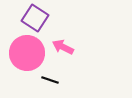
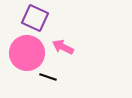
purple square: rotated 8 degrees counterclockwise
black line: moved 2 px left, 3 px up
